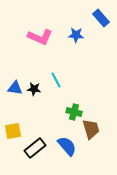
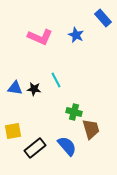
blue rectangle: moved 2 px right
blue star: rotated 21 degrees clockwise
